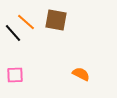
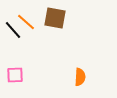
brown square: moved 1 px left, 2 px up
black line: moved 3 px up
orange semicircle: moved 1 px left, 3 px down; rotated 66 degrees clockwise
